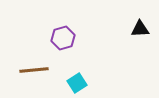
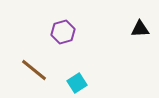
purple hexagon: moved 6 px up
brown line: rotated 44 degrees clockwise
